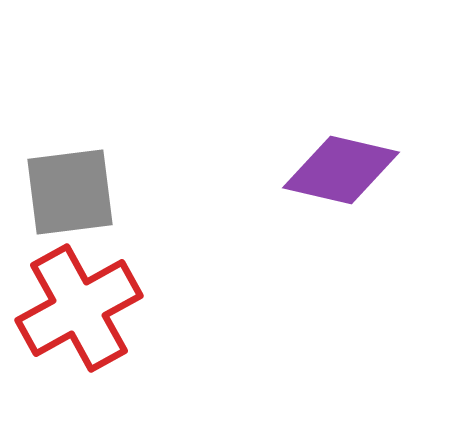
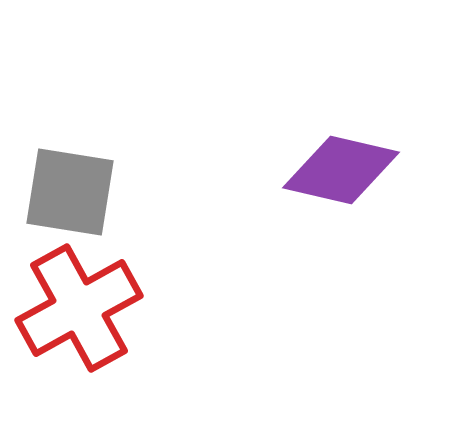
gray square: rotated 16 degrees clockwise
